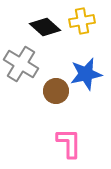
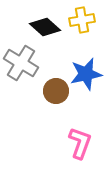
yellow cross: moved 1 px up
gray cross: moved 1 px up
pink L-shape: moved 11 px right; rotated 20 degrees clockwise
